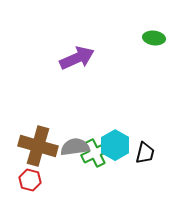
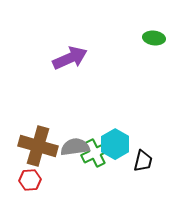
purple arrow: moved 7 px left
cyan hexagon: moved 1 px up
black trapezoid: moved 2 px left, 8 px down
red hexagon: rotated 20 degrees counterclockwise
